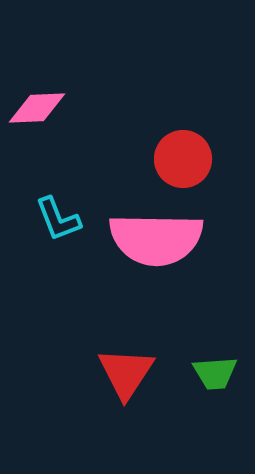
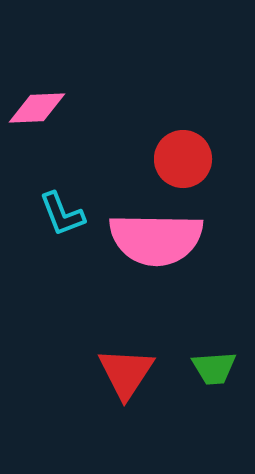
cyan L-shape: moved 4 px right, 5 px up
green trapezoid: moved 1 px left, 5 px up
